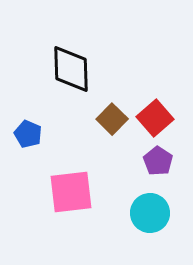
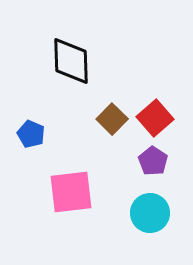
black diamond: moved 8 px up
blue pentagon: moved 3 px right
purple pentagon: moved 5 px left
